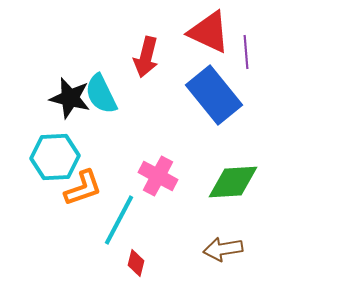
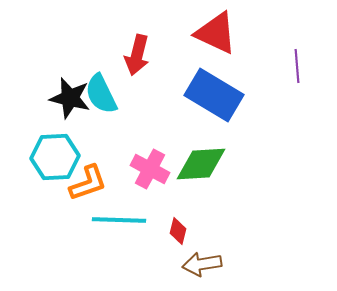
red triangle: moved 7 px right, 1 px down
purple line: moved 51 px right, 14 px down
red arrow: moved 9 px left, 2 px up
blue rectangle: rotated 20 degrees counterclockwise
pink cross: moved 8 px left, 7 px up
green diamond: moved 32 px left, 18 px up
orange L-shape: moved 5 px right, 5 px up
cyan line: rotated 64 degrees clockwise
brown arrow: moved 21 px left, 15 px down
red diamond: moved 42 px right, 32 px up
